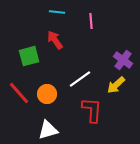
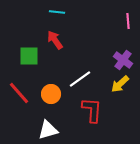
pink line: moved 37 px right
green square: rotated 15 degrees clockwise
yellow arrow: moved 4 px right, 1 px up
orange circle: moved 4 px right
